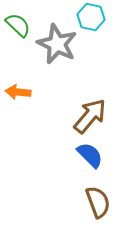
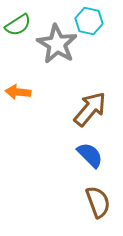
cyan hexagon: moved 2 px left, 4 px down
green semicircle: rotated 104 degrees clockwise
gray star: rotated 6 degrees clockwise
brown arrow: moved 7 px up
